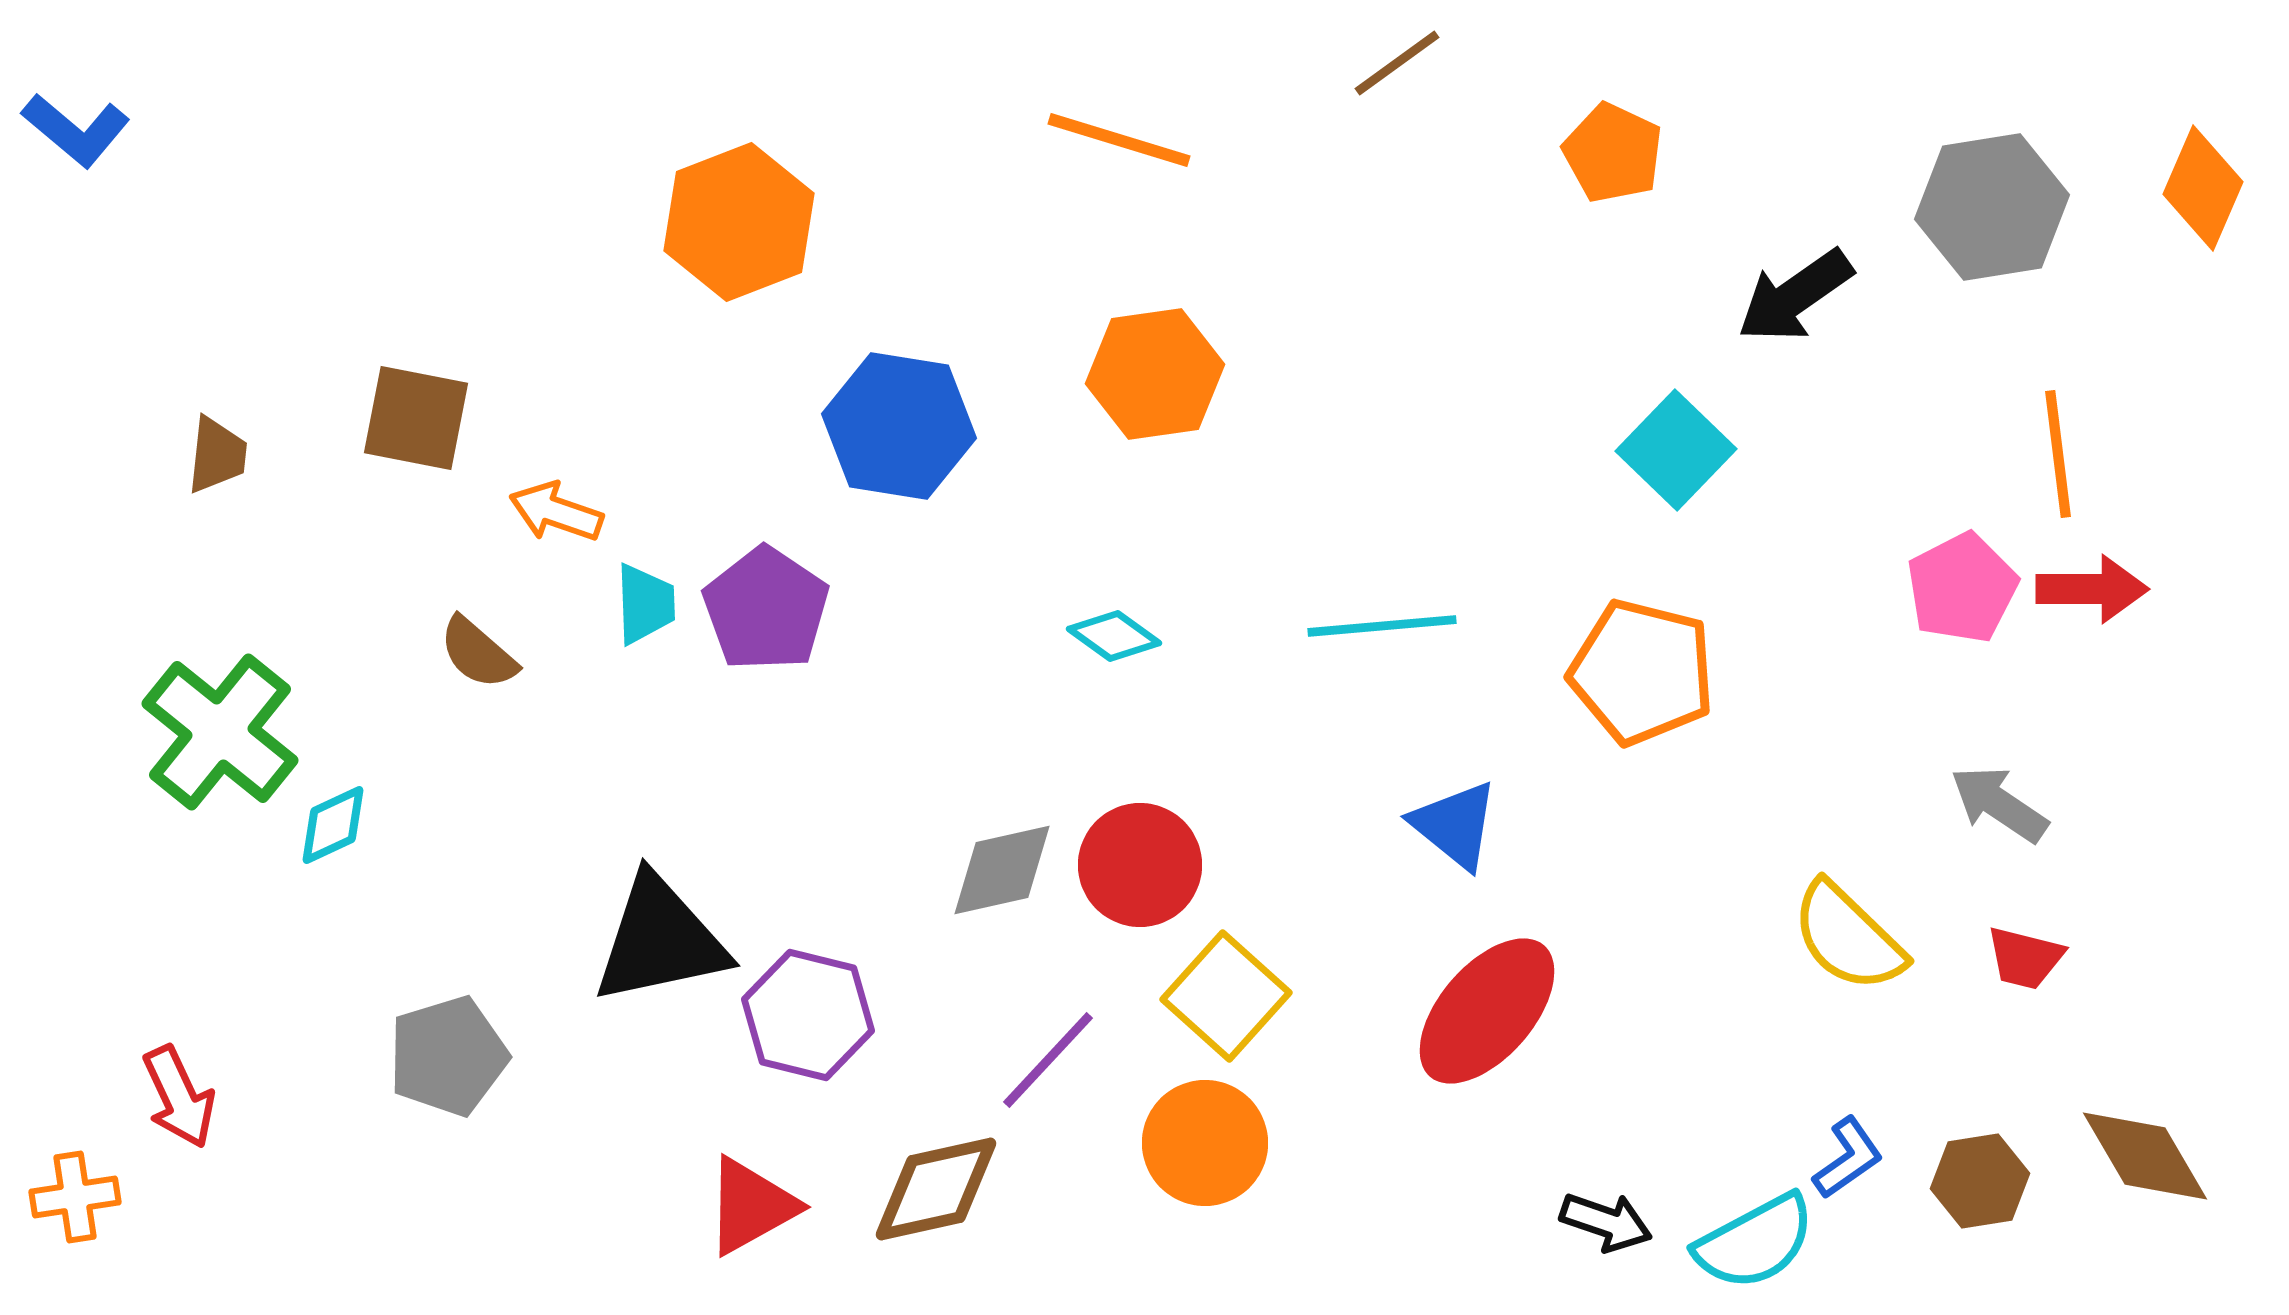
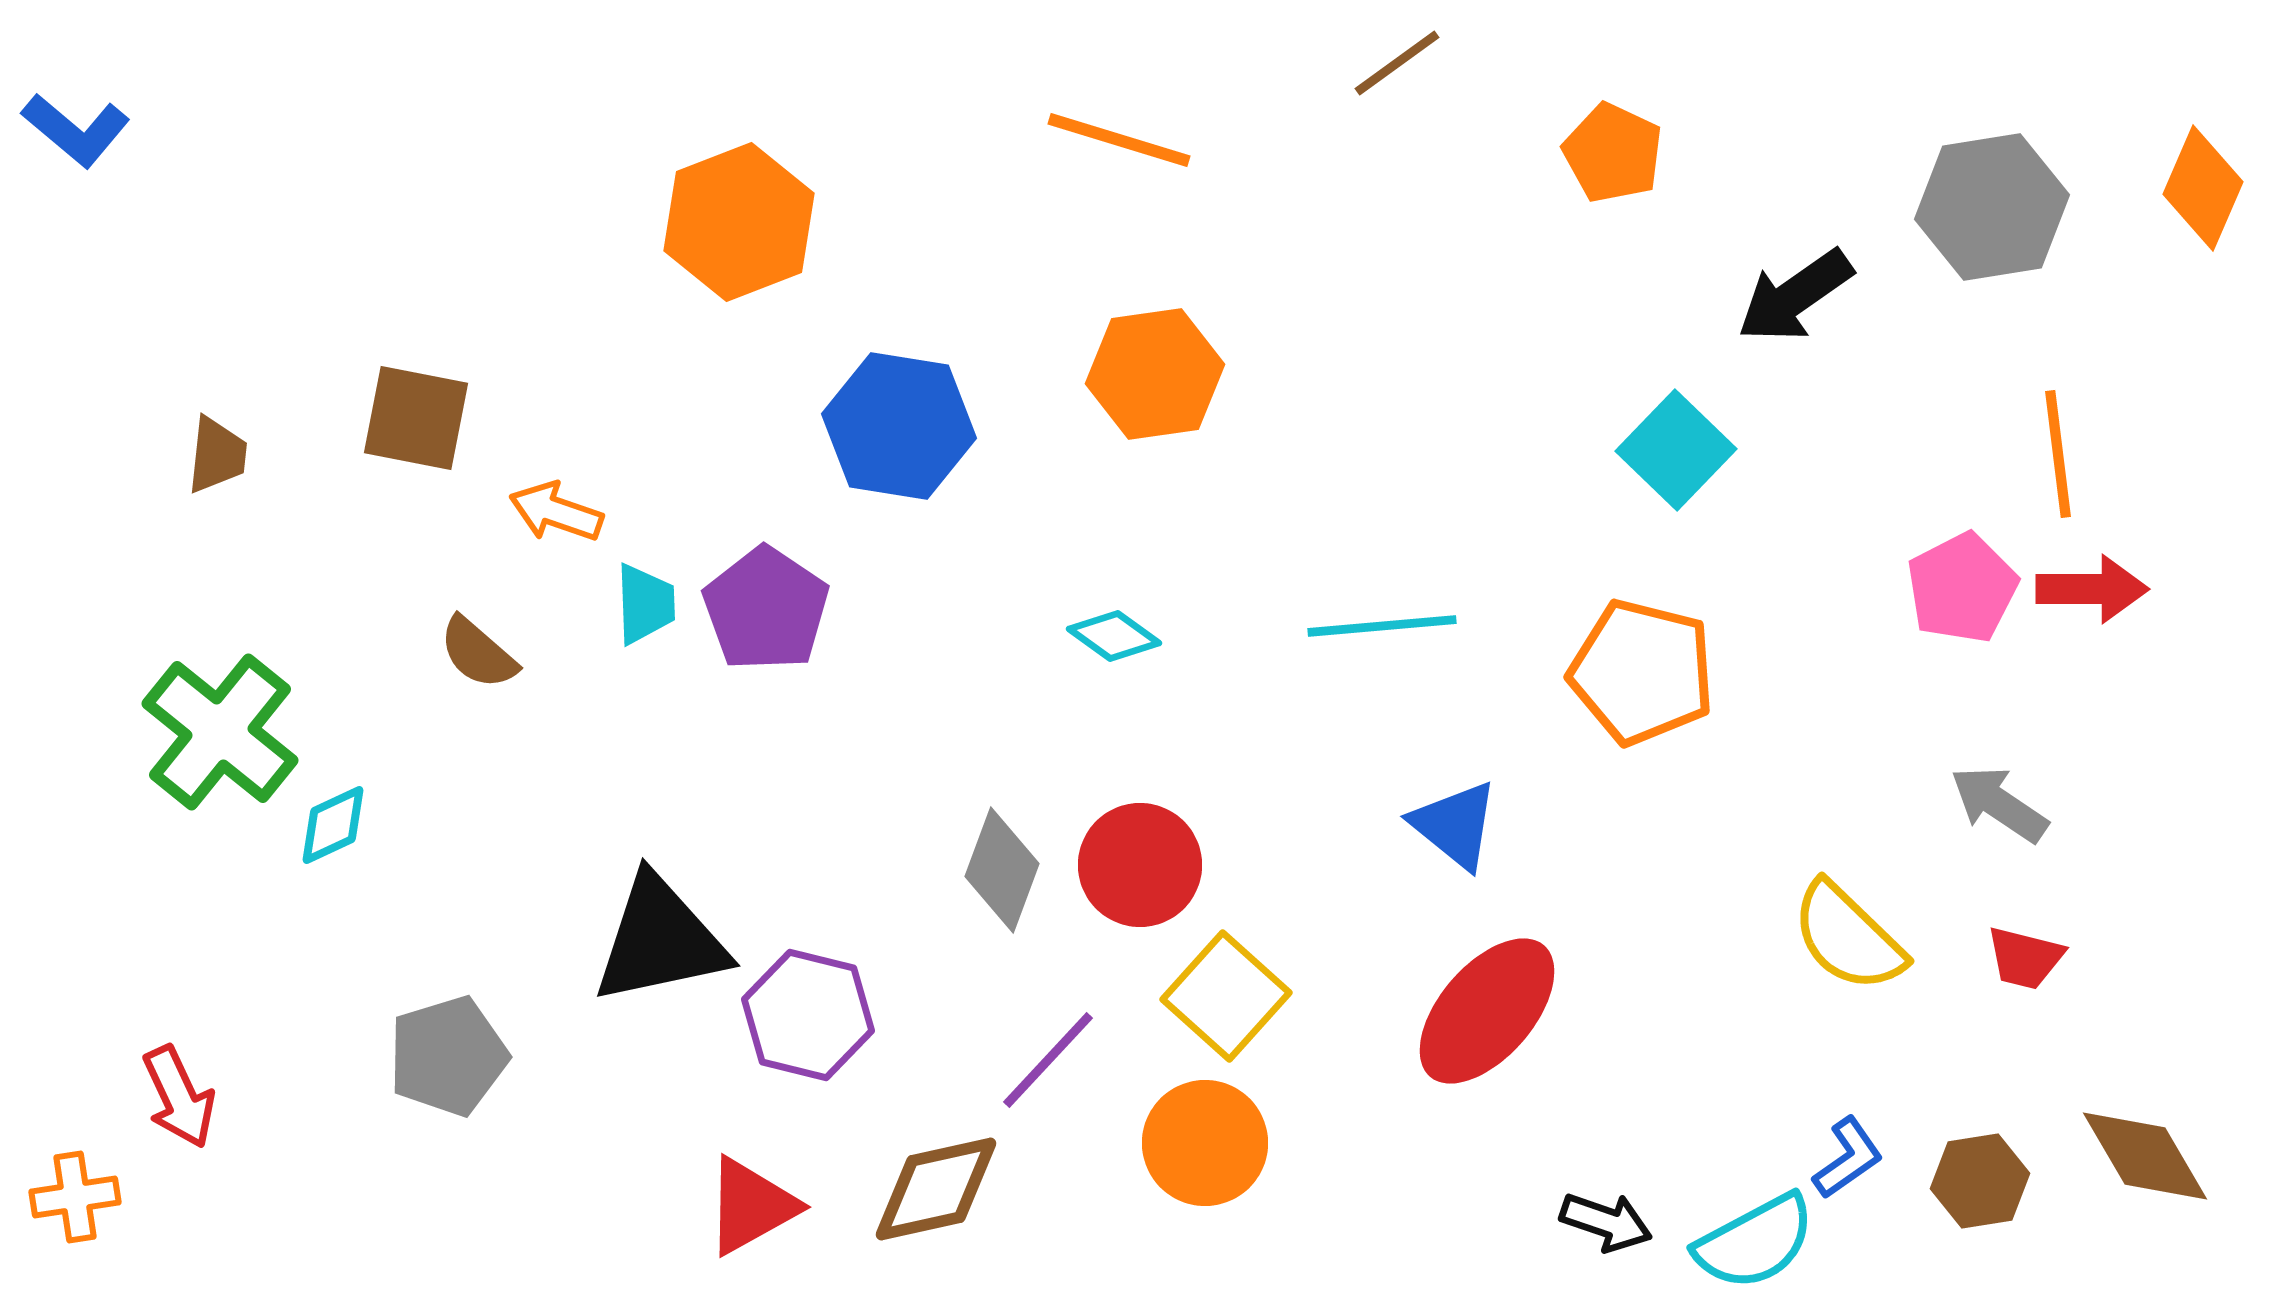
gray diamond at (1002, 870): rotated 57 degrees counterclockwise
